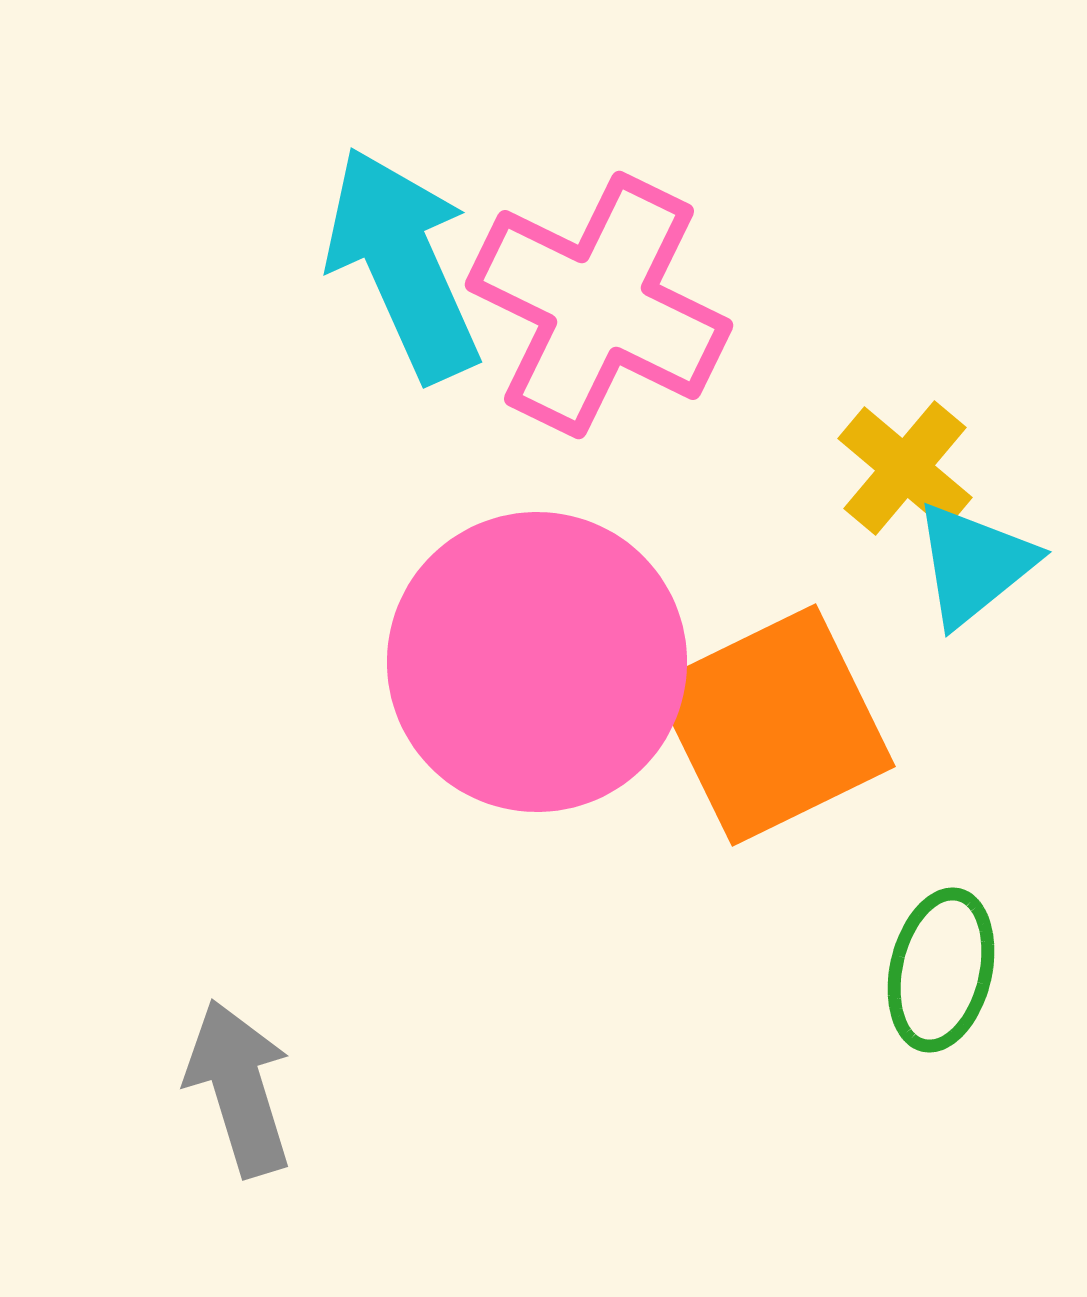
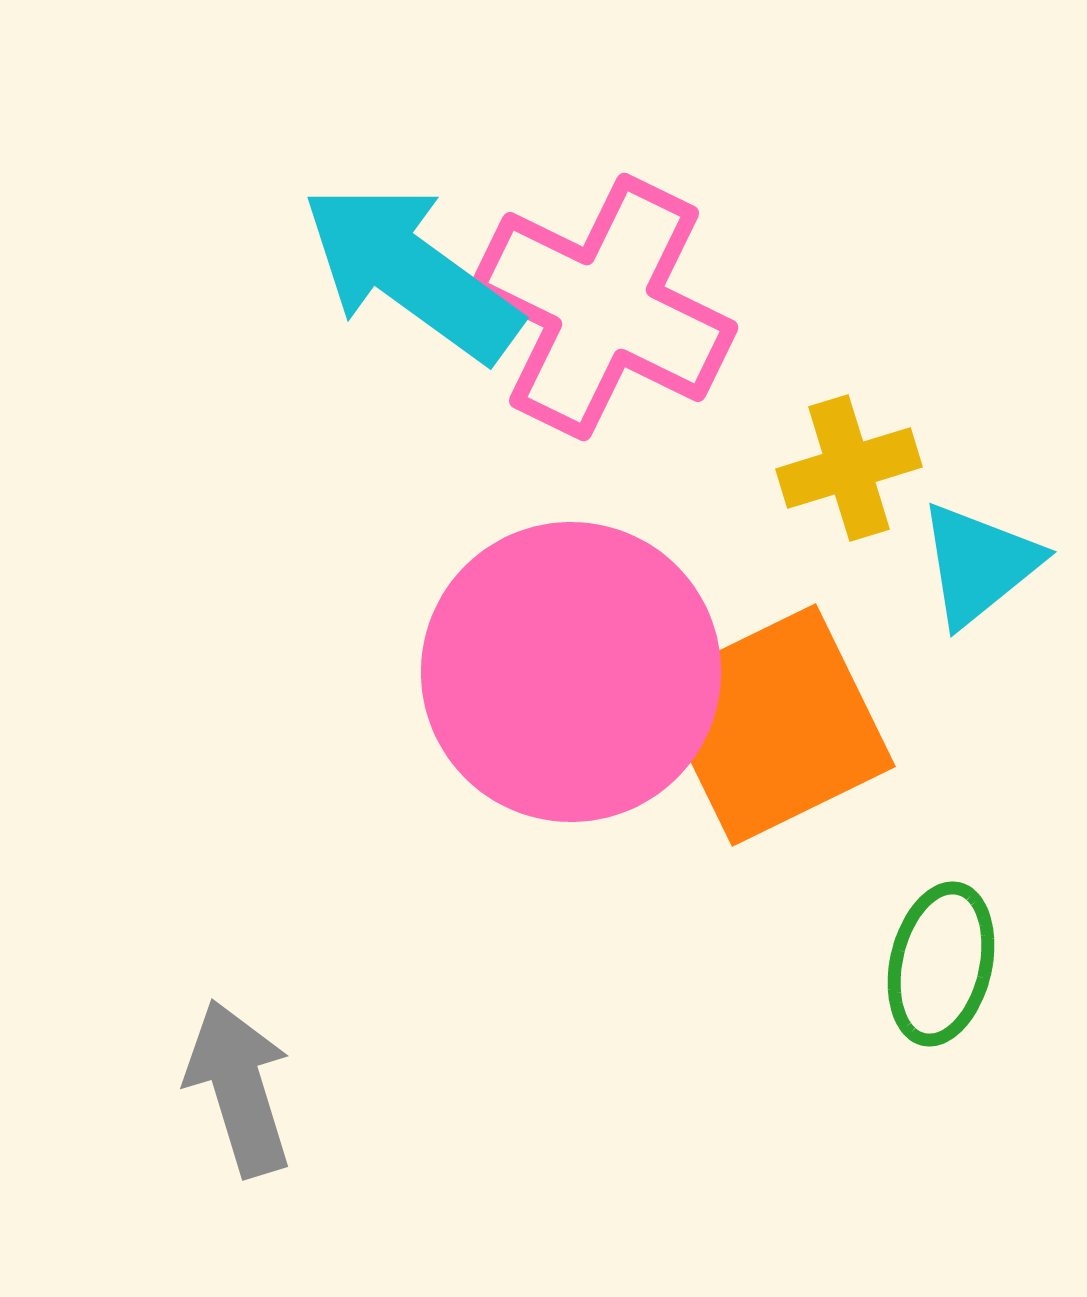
cyan arrow: moved 8 px right, 8 px down; rotated 30 degrees counterclockwise
pink cross: moved 5 px right, 2 px down
yellow cross: moved 56 px left; rotated 33 degrees clockwise
cyan triangle: moved 5 px right
pink circle: moved 34 px right, 10 px down
green ellipse: moved 6 px up
